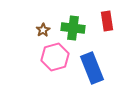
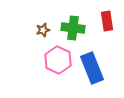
brown star: rotated 16 degrees clockwise
pink hexagon: moved 3 px right, 3 px down; rotated 20 degrees counterclockwise
